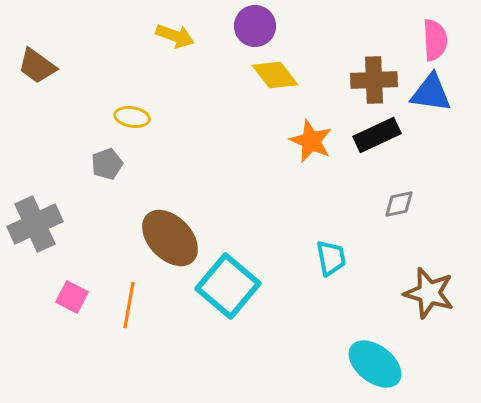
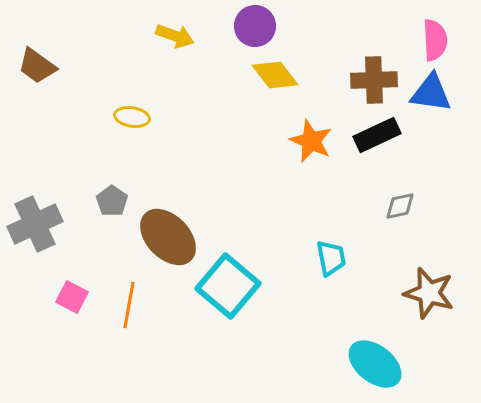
gray pentagon: moved 5 px right, 37 px down; rotated 16 degrees counterclockwise
gray diamond: moved 1 px right, 2 px down
brown ellipse: moved 2 px left, 1 px up
